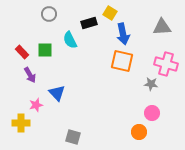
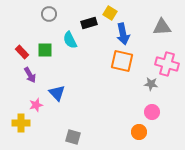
pink cross: moved 1 px right
pink circle: moved 1 px up
